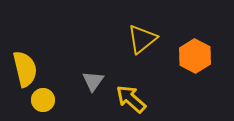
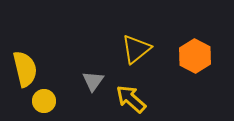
yellow triangle: moved 6 px left, 10 px down
yellow circle: moved 1 px right, 1 px down
